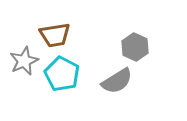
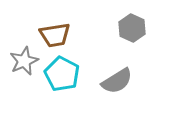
gray hexagon: moved 3 px left, 19 px up
